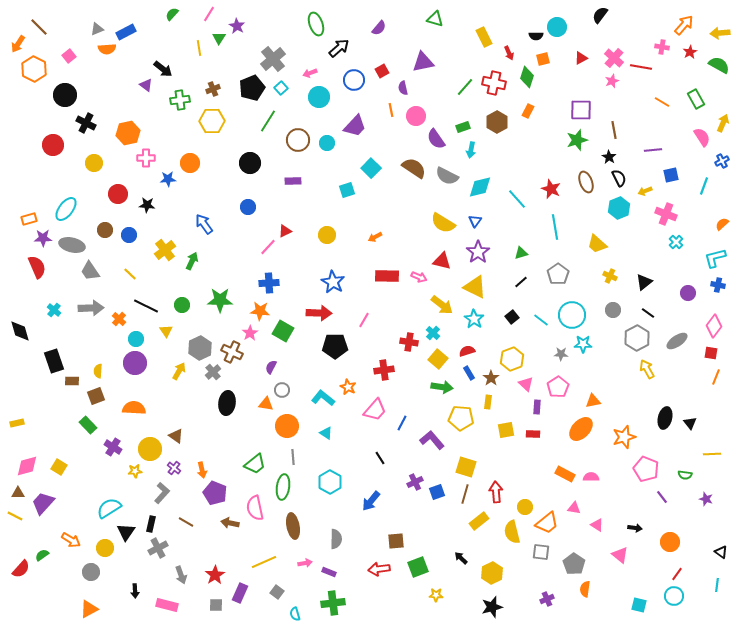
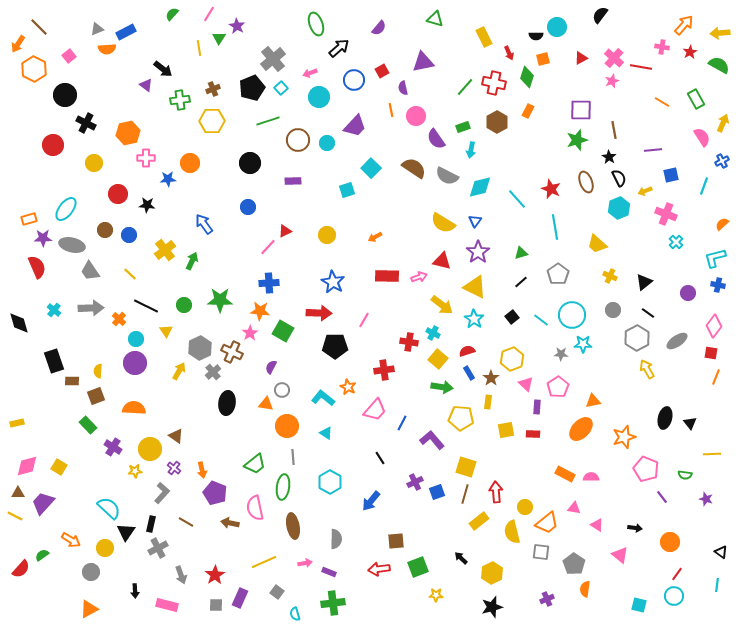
green line at (268, 121): rotated 40 degrees clockwise
pink arrow at (419, 277): rotated 42 degrees counterclockwise
green circle at (182, 305): moved 2 px right
black diamond at (20, 331): moved 1 px left, 8 px up
cyan cross at (433, 333): rotated 16 degrees counterclockwise
cyan semicircle at (109, 508): rotated 75 degrees clockwise
purple rectangle at (240, 593): moved 5 px down
